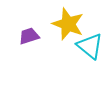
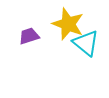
cyan triangle: moved 4 px left, 3 px up
